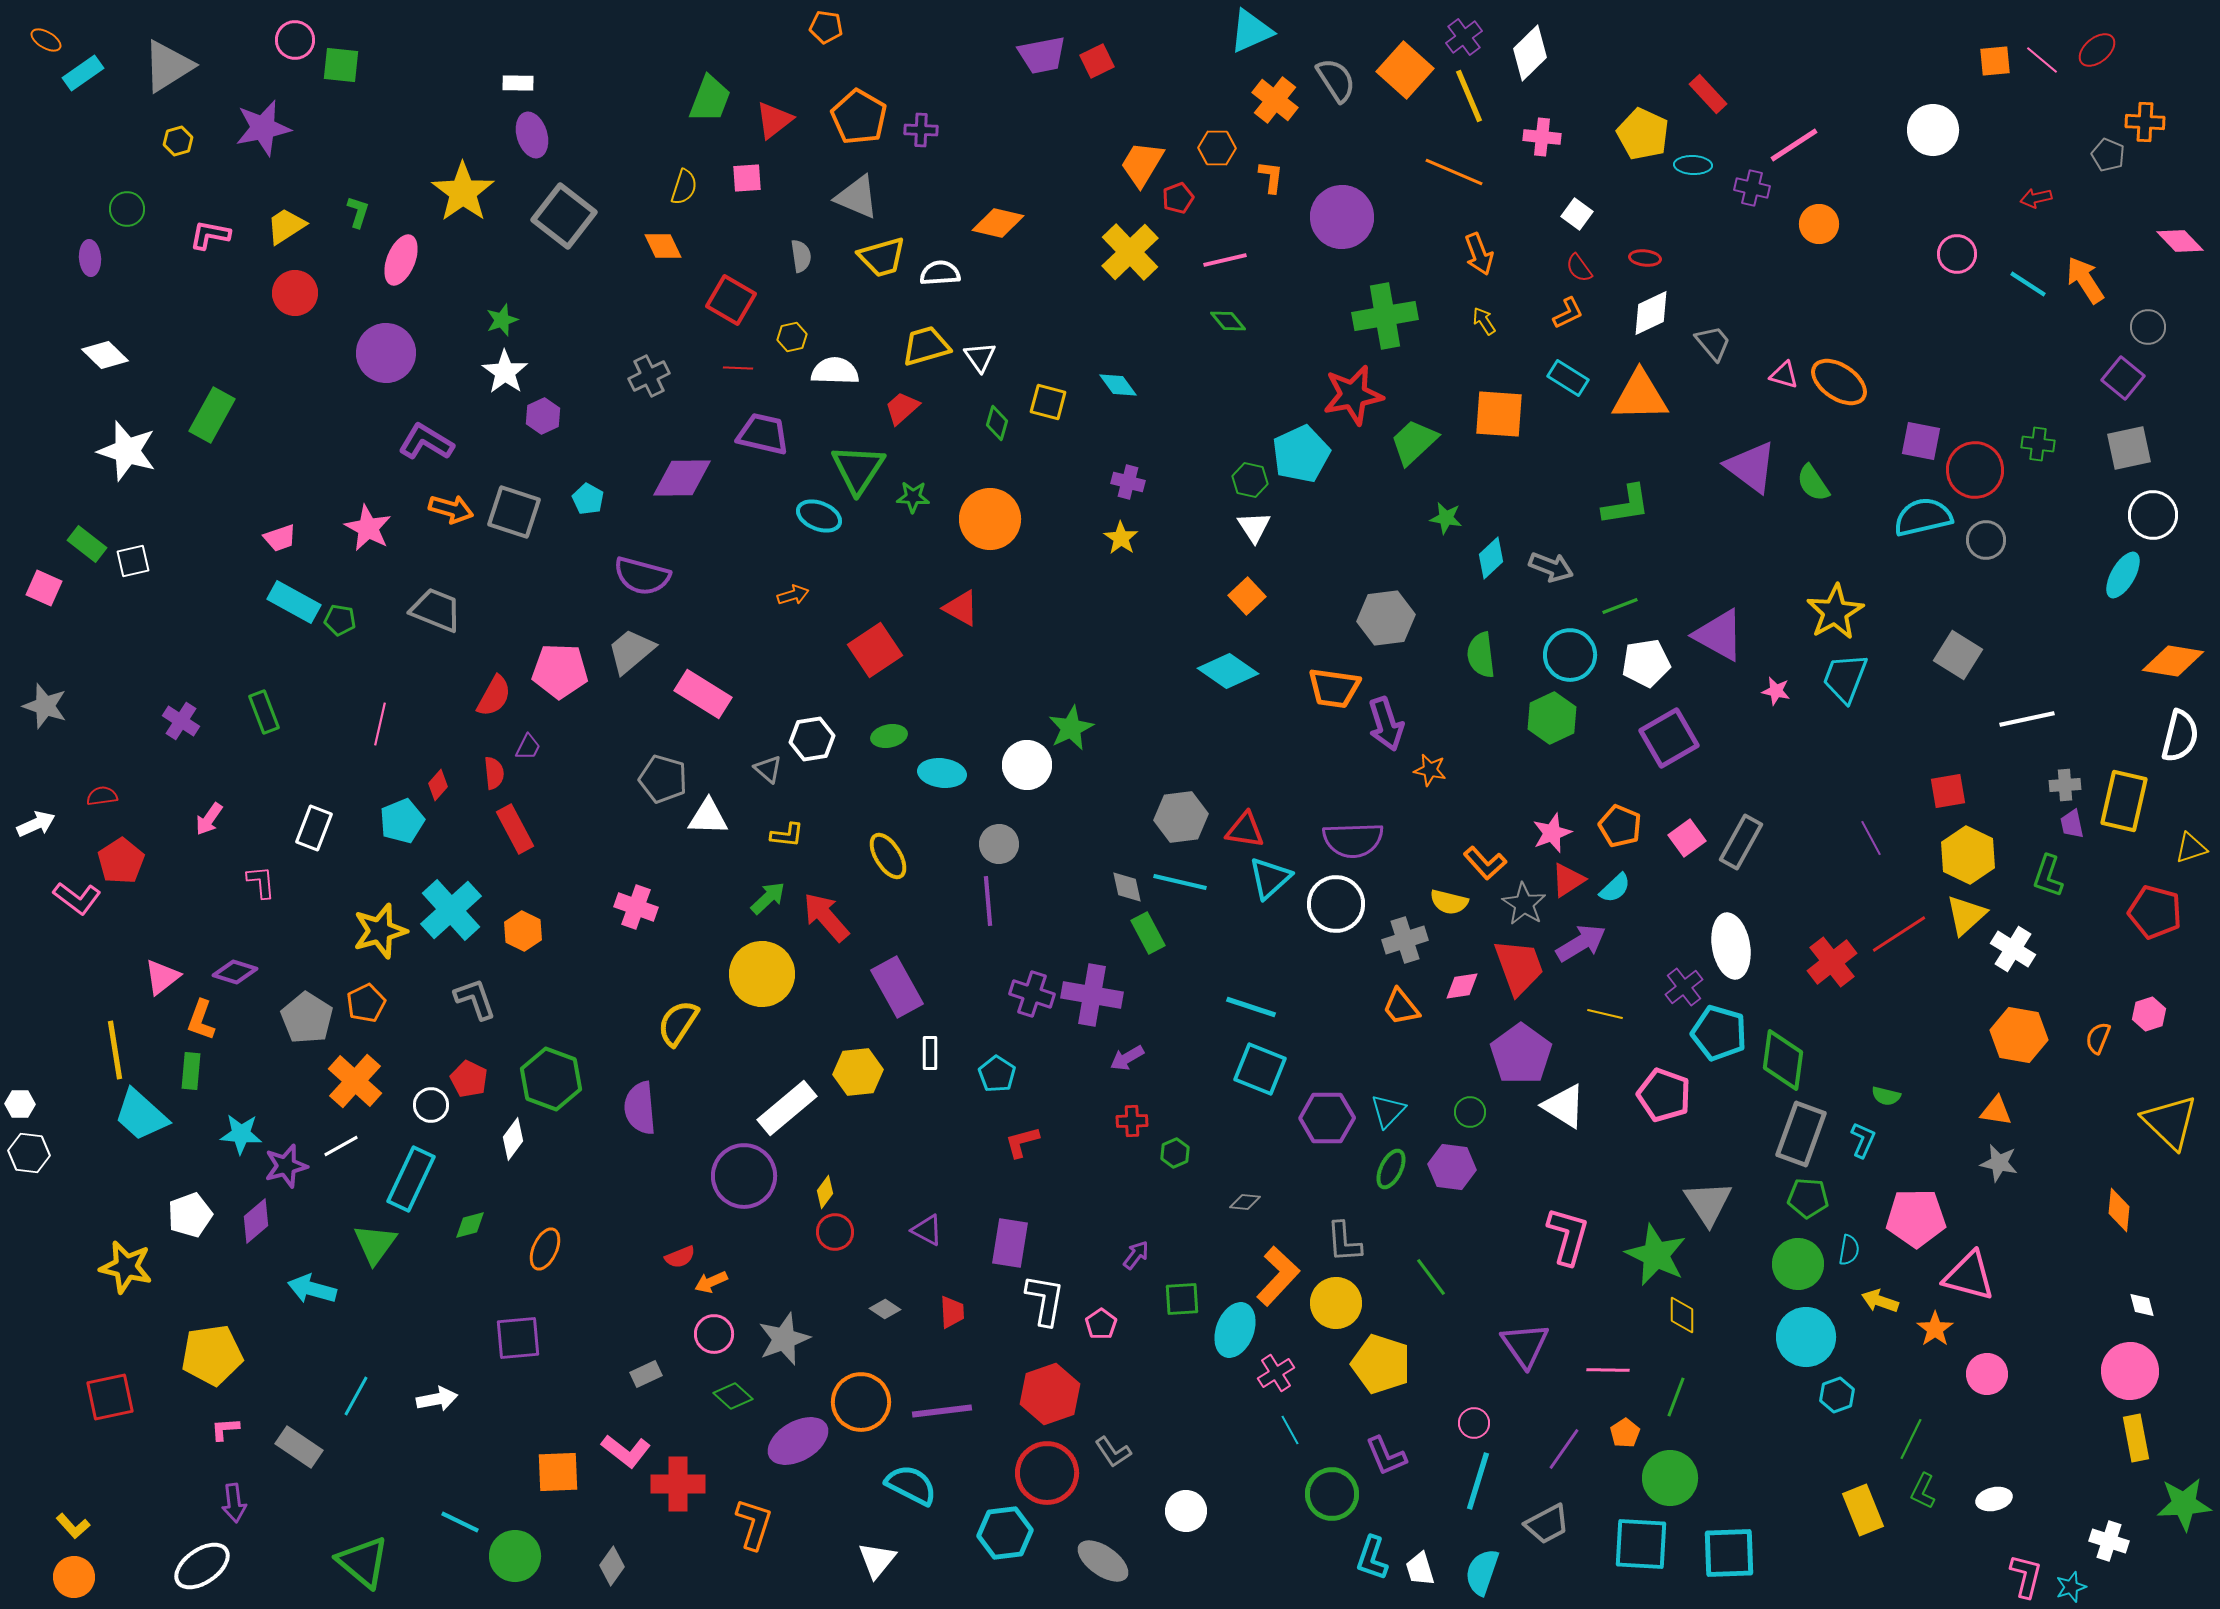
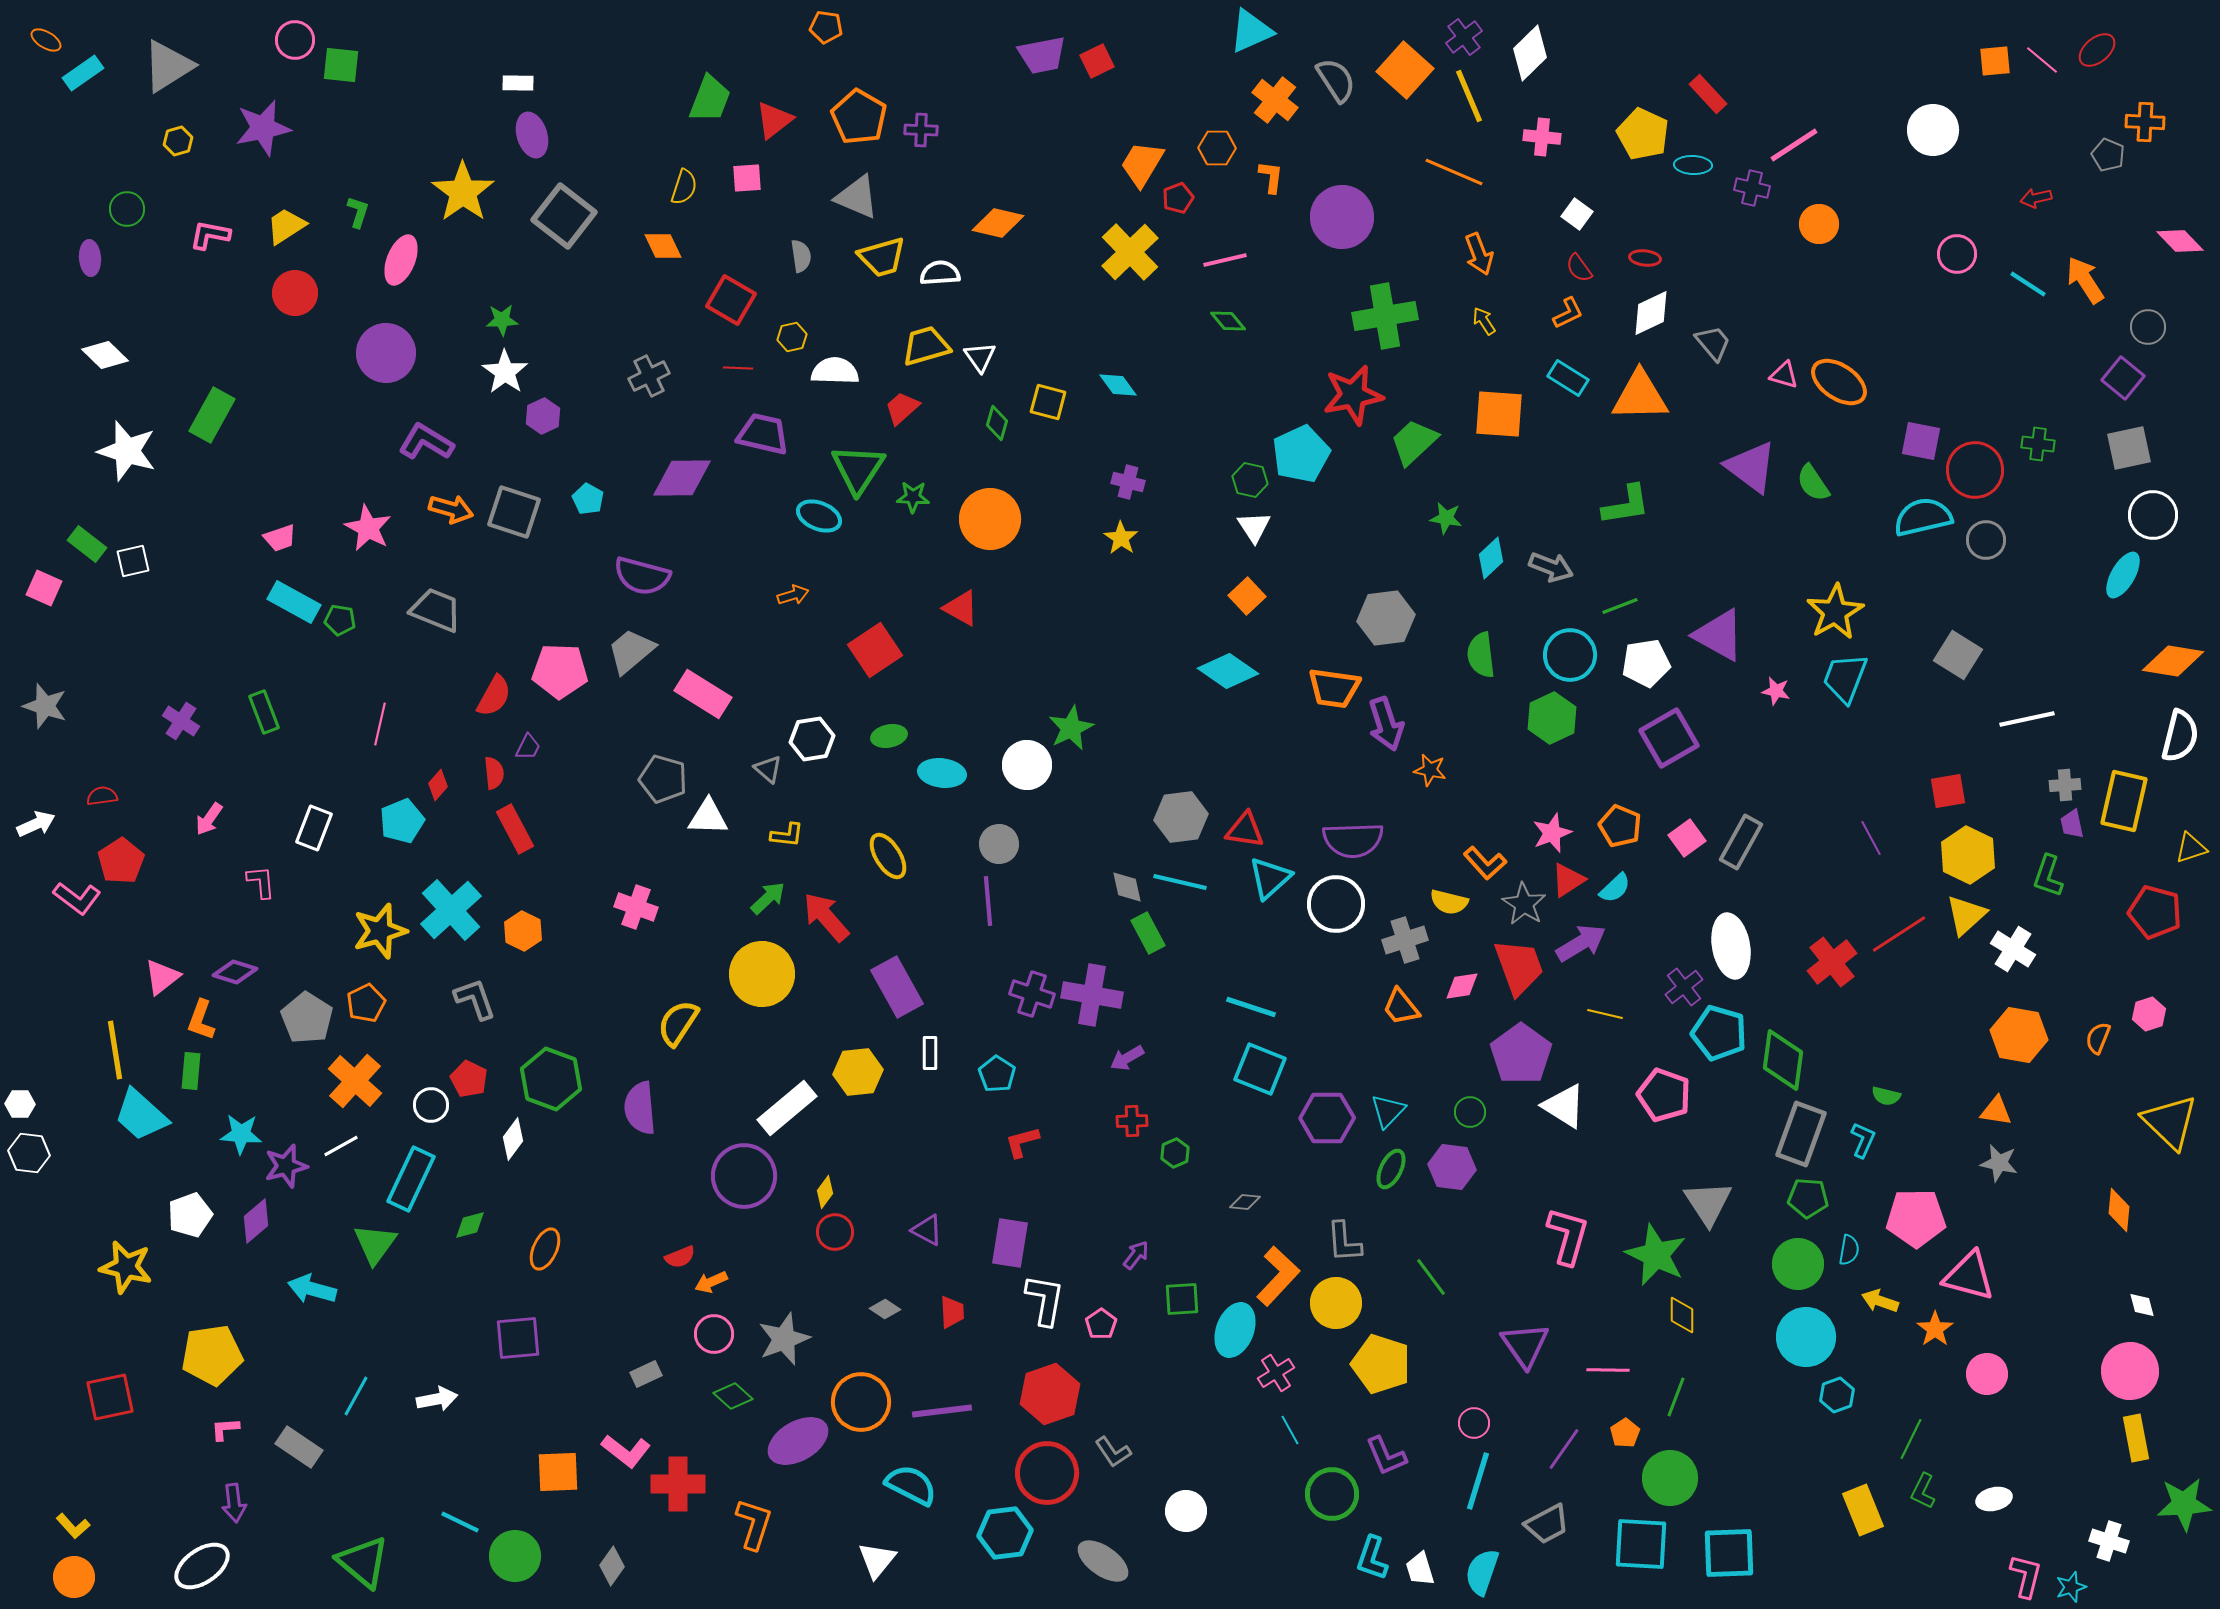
green star at (502, 320): rotated 16 degrees clockwise
